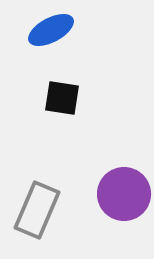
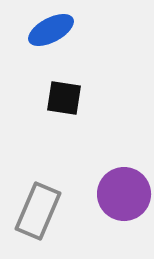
black square: moved 2 px right
gray rectangle: moved 1 px right, 1 px down
